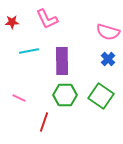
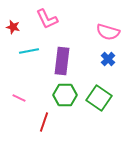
red star: moved 1 px right, 5 px down; rotated 16 degrees clockwise
purple rectangle: rotated 8 degrees clockwise
green square: moved 2 px left, 2 px down
